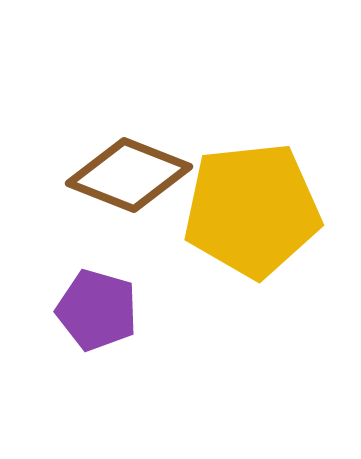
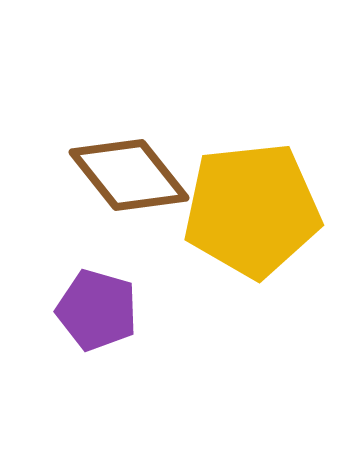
brown diamond: rotated 30 degrees clockwise
